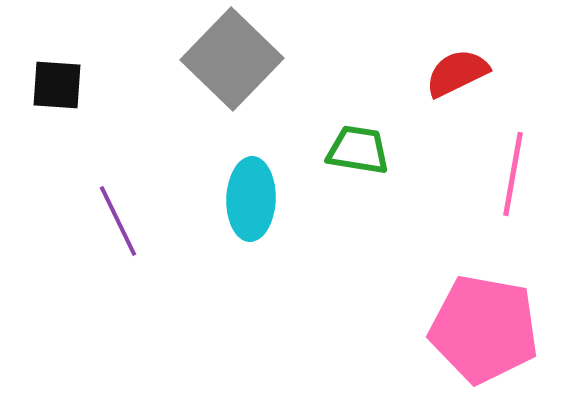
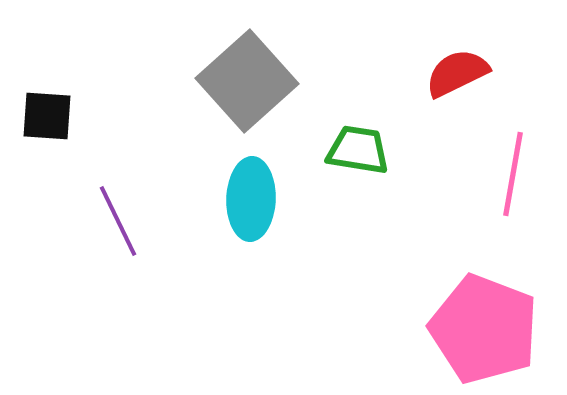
gray square: moved 15 px right, 22 px down; rotated 4 degrees clockwise
black square: moved 10 px left, 31 px down
pink pentagon: rotated 11 degrees clockwise
